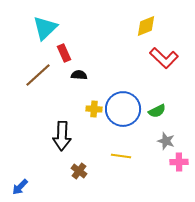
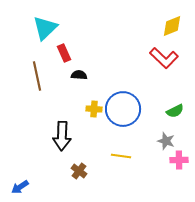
yellow diamond: moved 26 px right
brown line: moved 1 px left, 1 px down; rotated 60 degrees counterclockwise
green semicircle: moved 18 px right
pink cross: moved 2 px up
blue arrow: rotated 12 degrees clockwise
